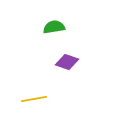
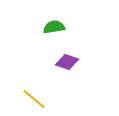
yellow line: rotated 50 degrees clockwise
